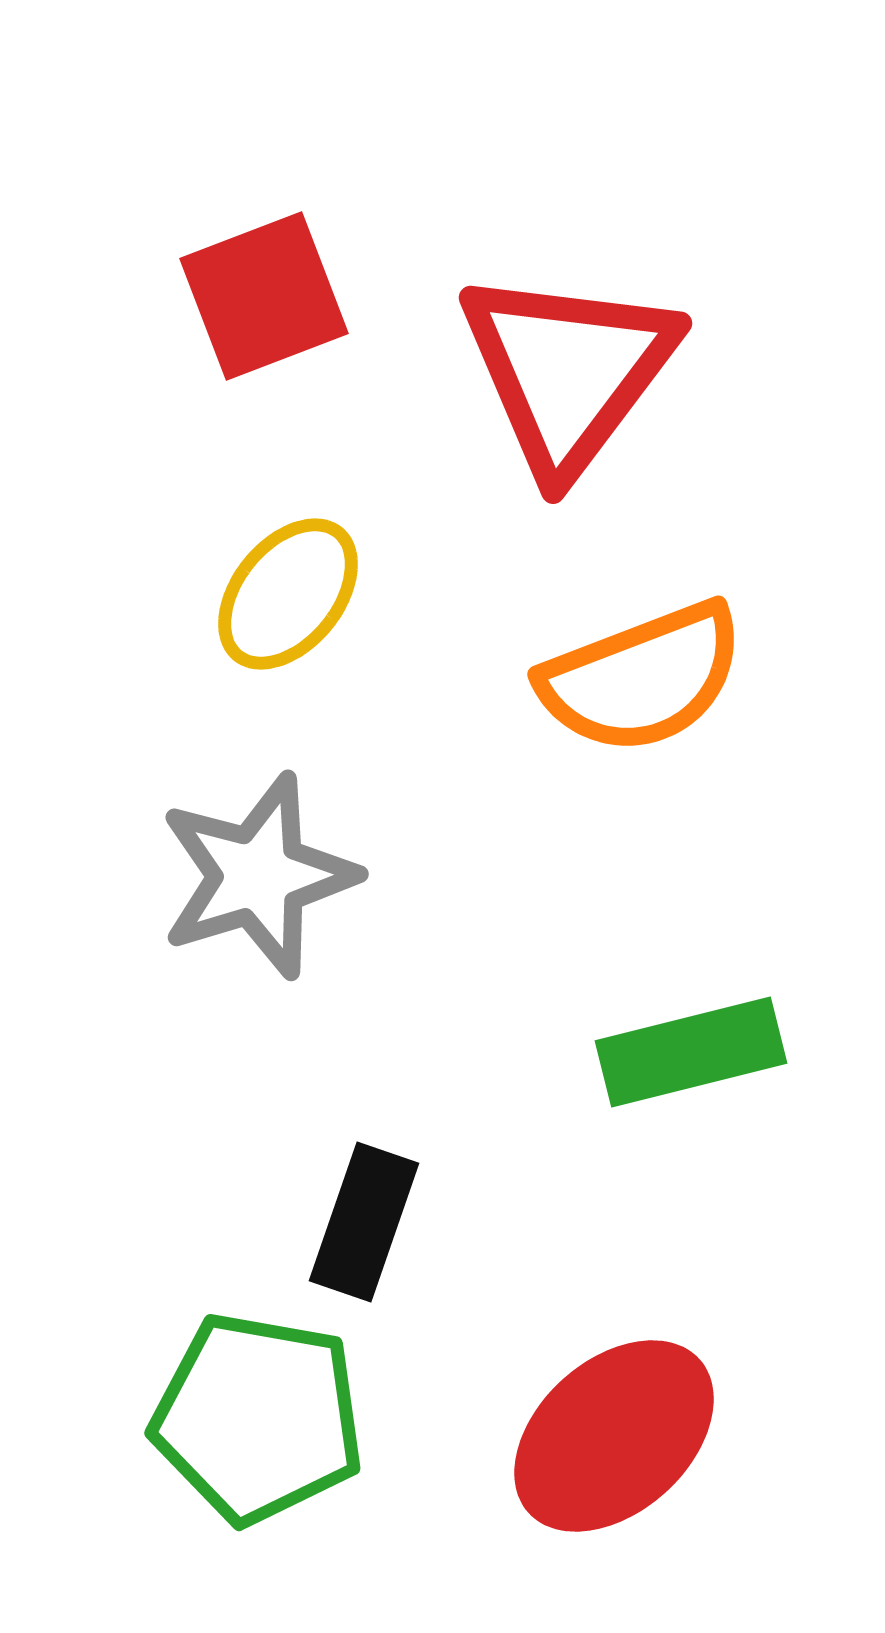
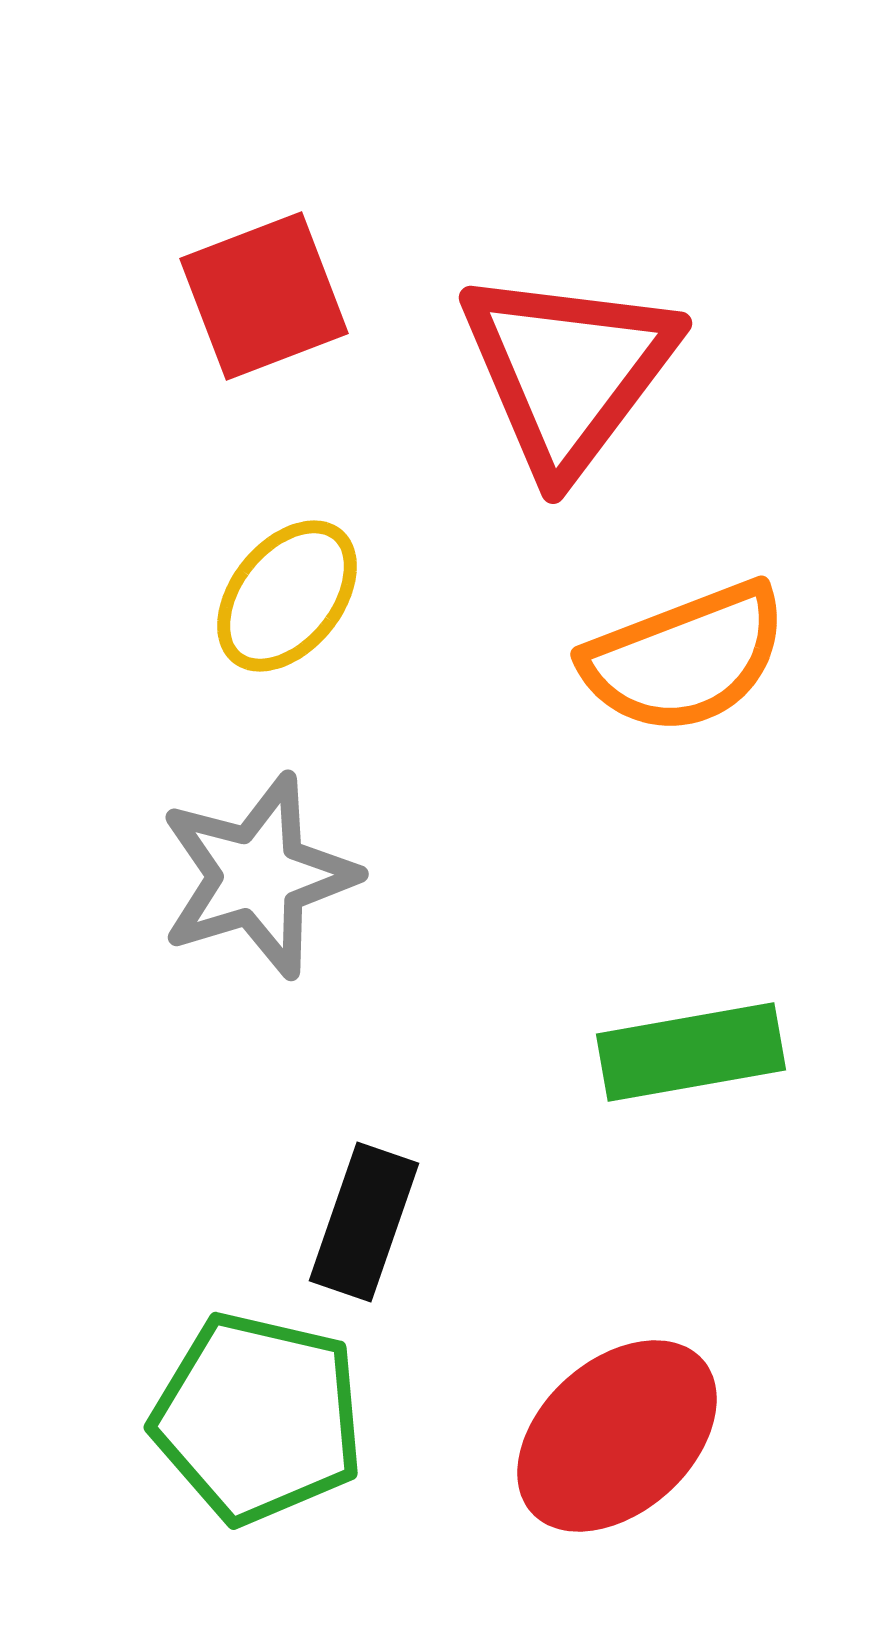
yellow ellipse: moved 1 px left, 2 px down
orange semicircle: moved 43 px right, 20 px up
green rectangle: rotated 4 degrees clockwise
green pentagon: rotated 3 degrees clockwise
red ellipse: moved 3 px right
